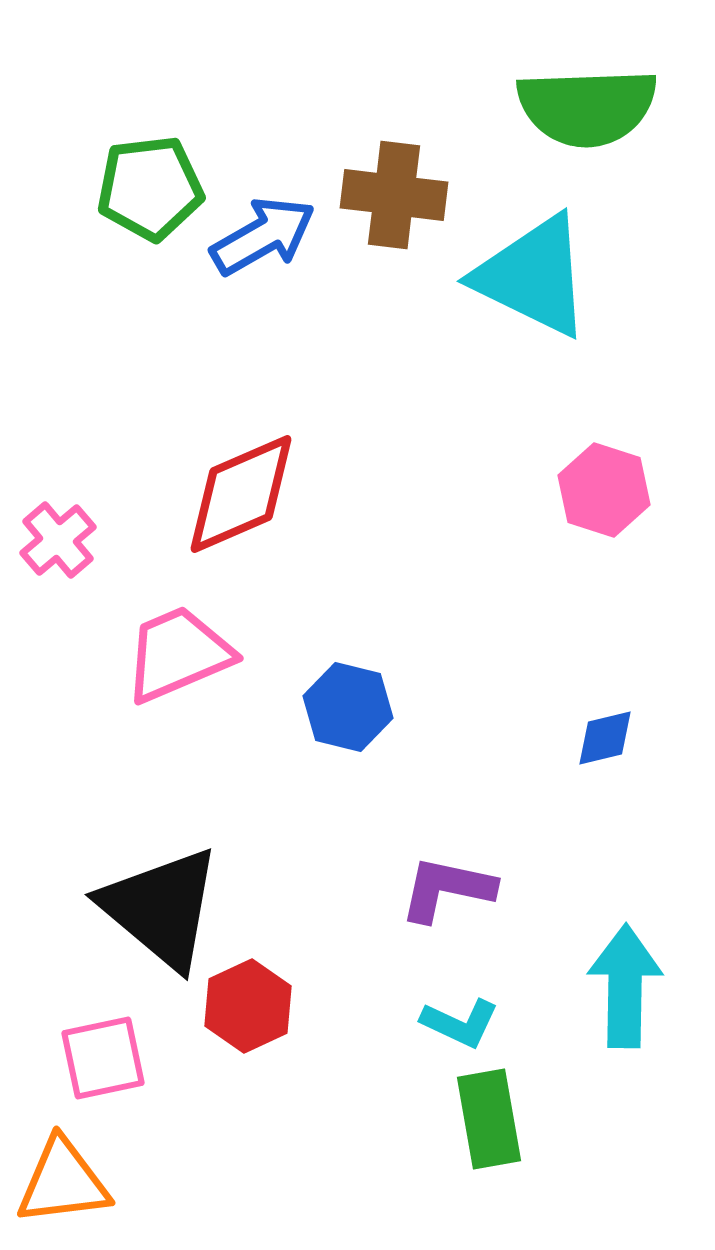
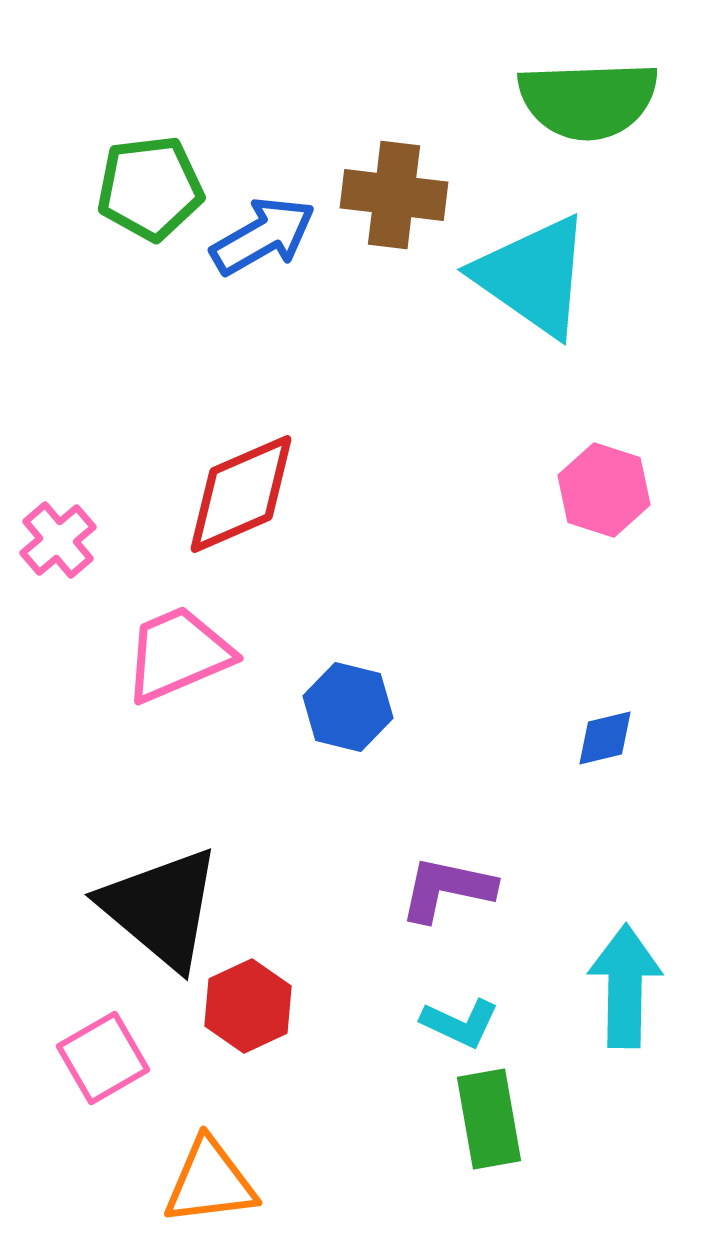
green semicircle: moved 1 px right, 7 px up
cyan triangle: rotated 9 degrees clockwise
pink square: rotated 18 degrees counterclockwise
orange triangle: moved 147 px right
